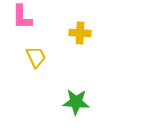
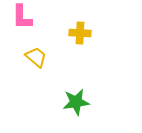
yellow trapezoid: rotated 25 degrees counterclockwise
green star: rotated 12 degrees counterclockwise
